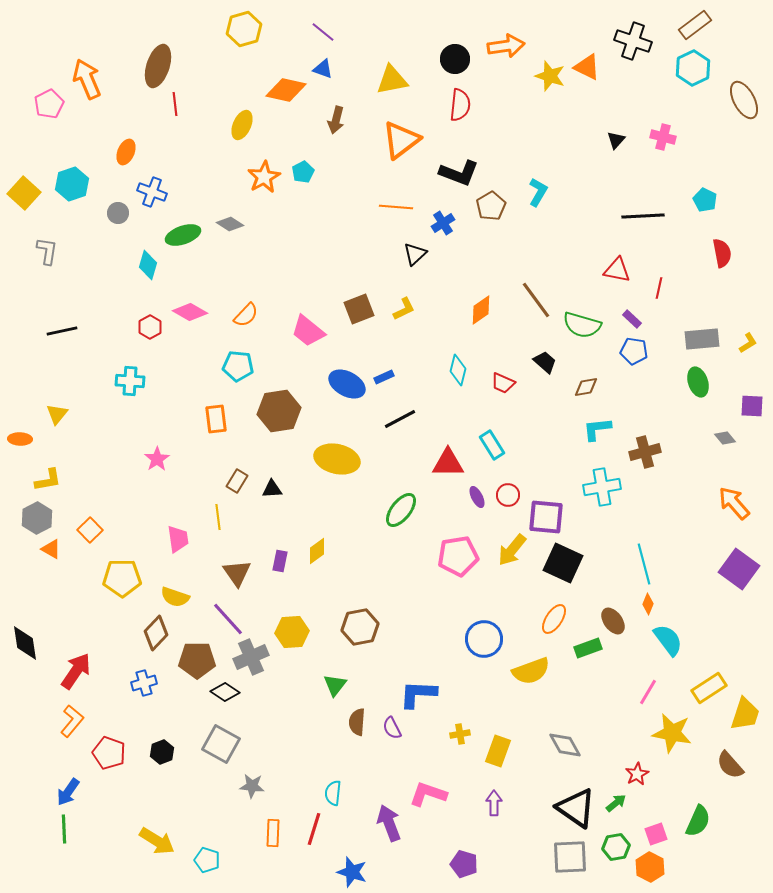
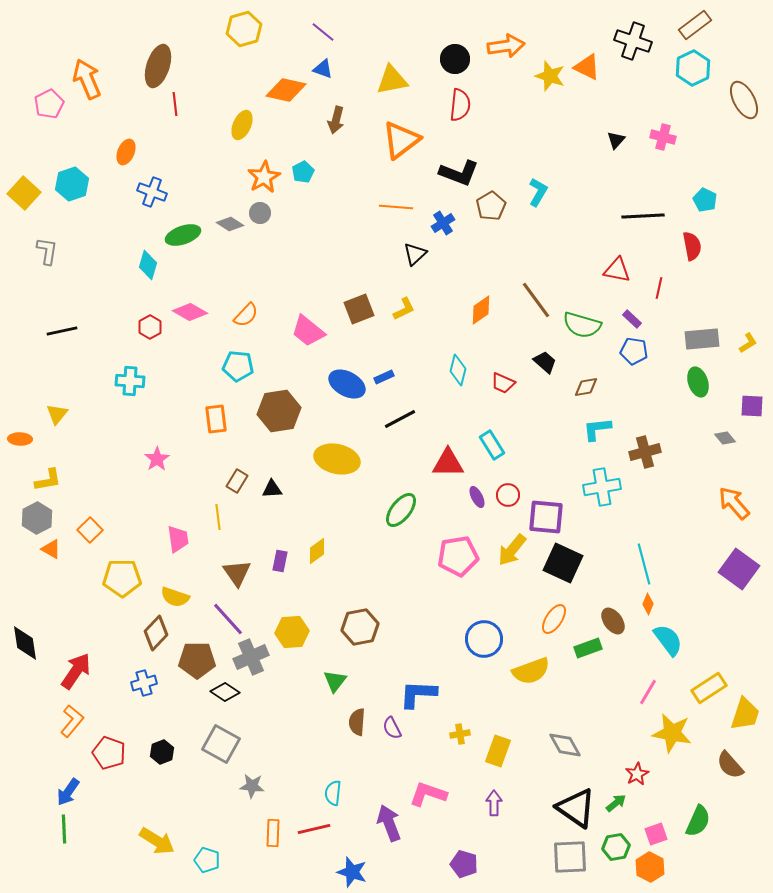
gray circle at (118, 213): moved 142 px right
red semicircle at (722, 253): moved 30 px left, 7 px up
green triangle at (335, 685): moved 4 px up
red line at (314, 829): rotated 60 degrees clockwise
